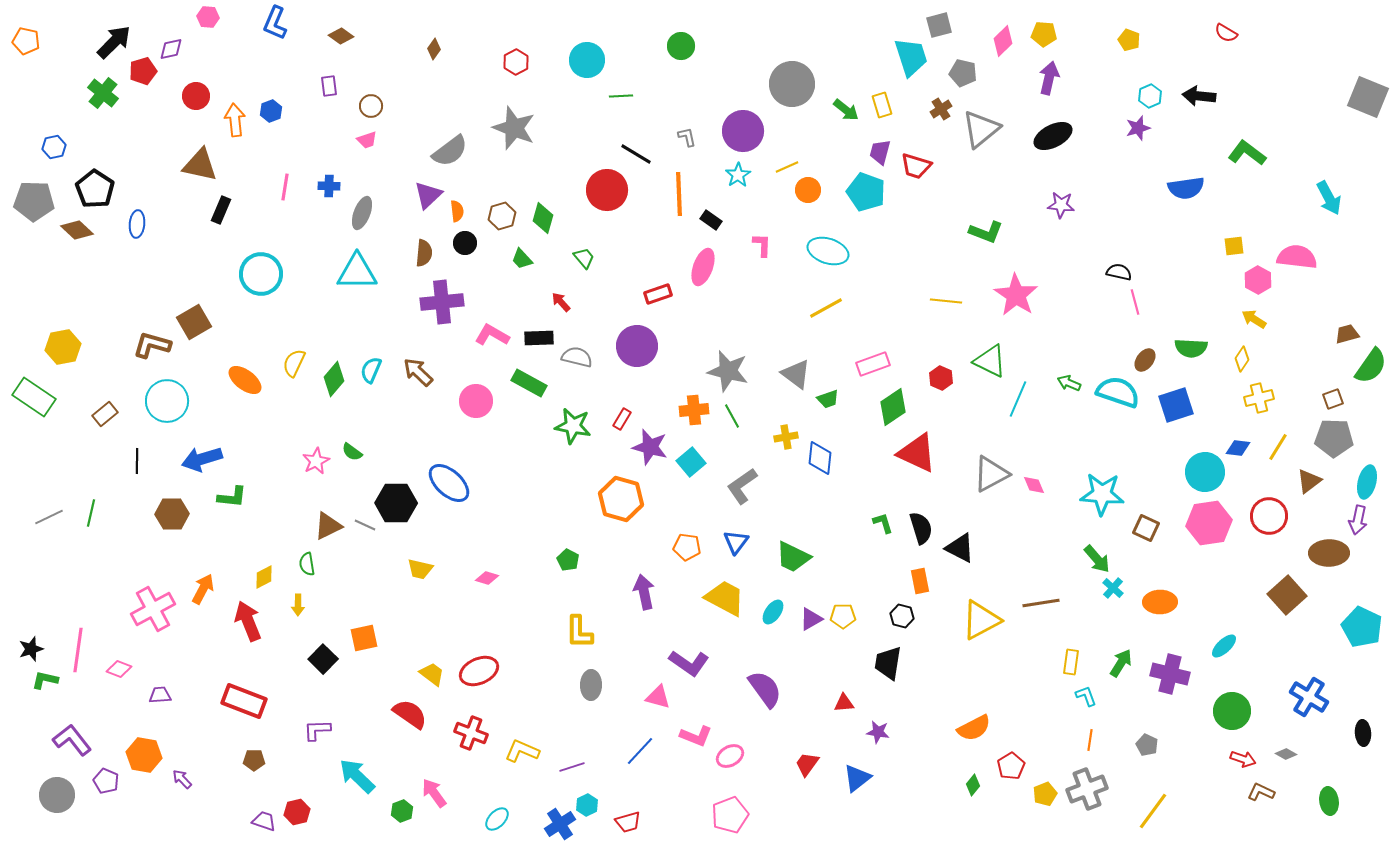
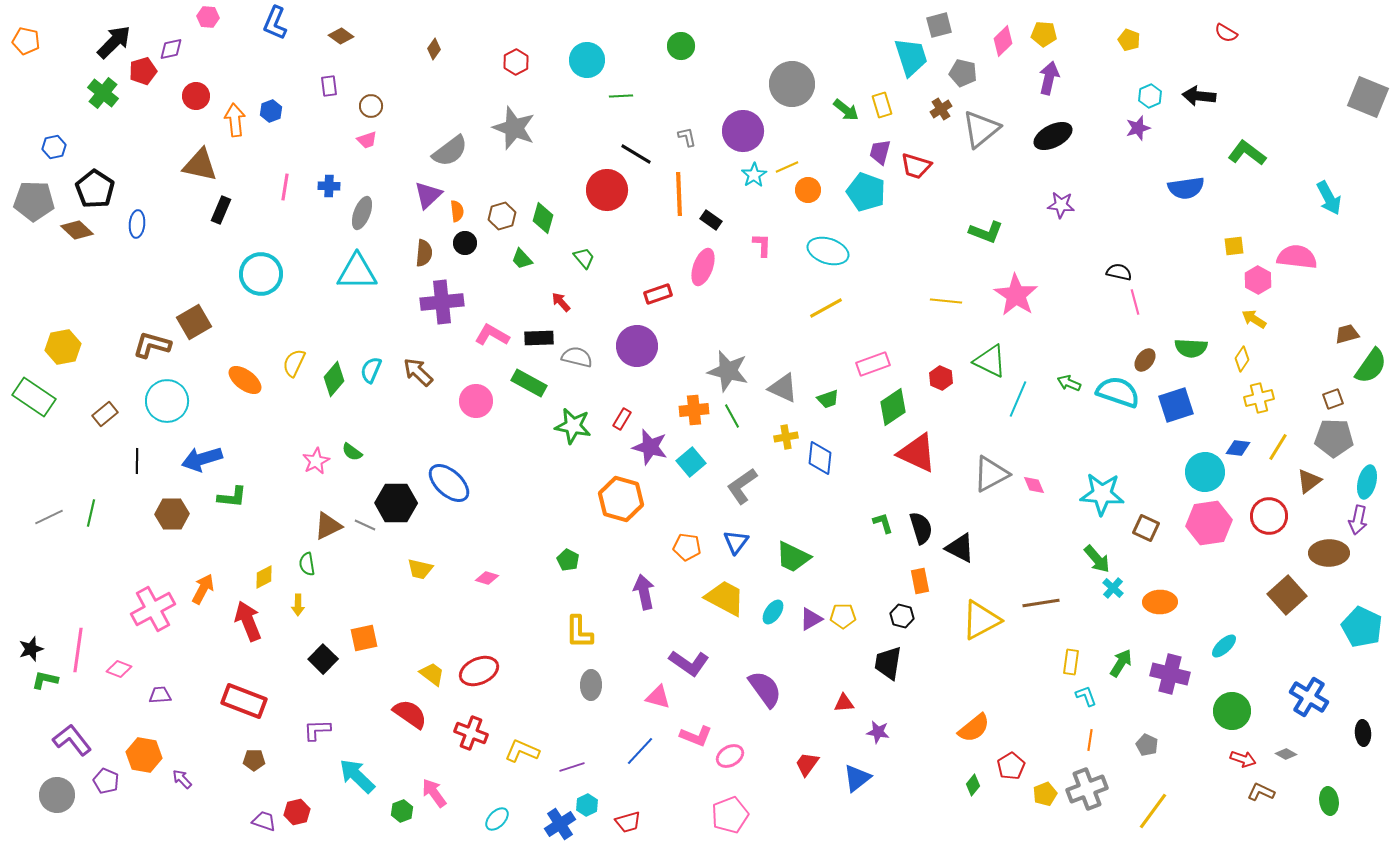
cyan star at (738, 175): moved 16 px right
gray triangle at (796, 374): moved 13 px left, 14 px down; rotated 12 degrees counterclockwise
orange semicircle at (974, 728): rotated 12 degrees counterclockwise
